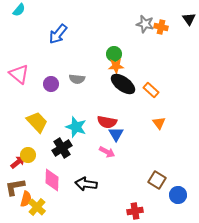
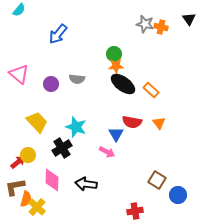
red semicircle: moved 25 px right
